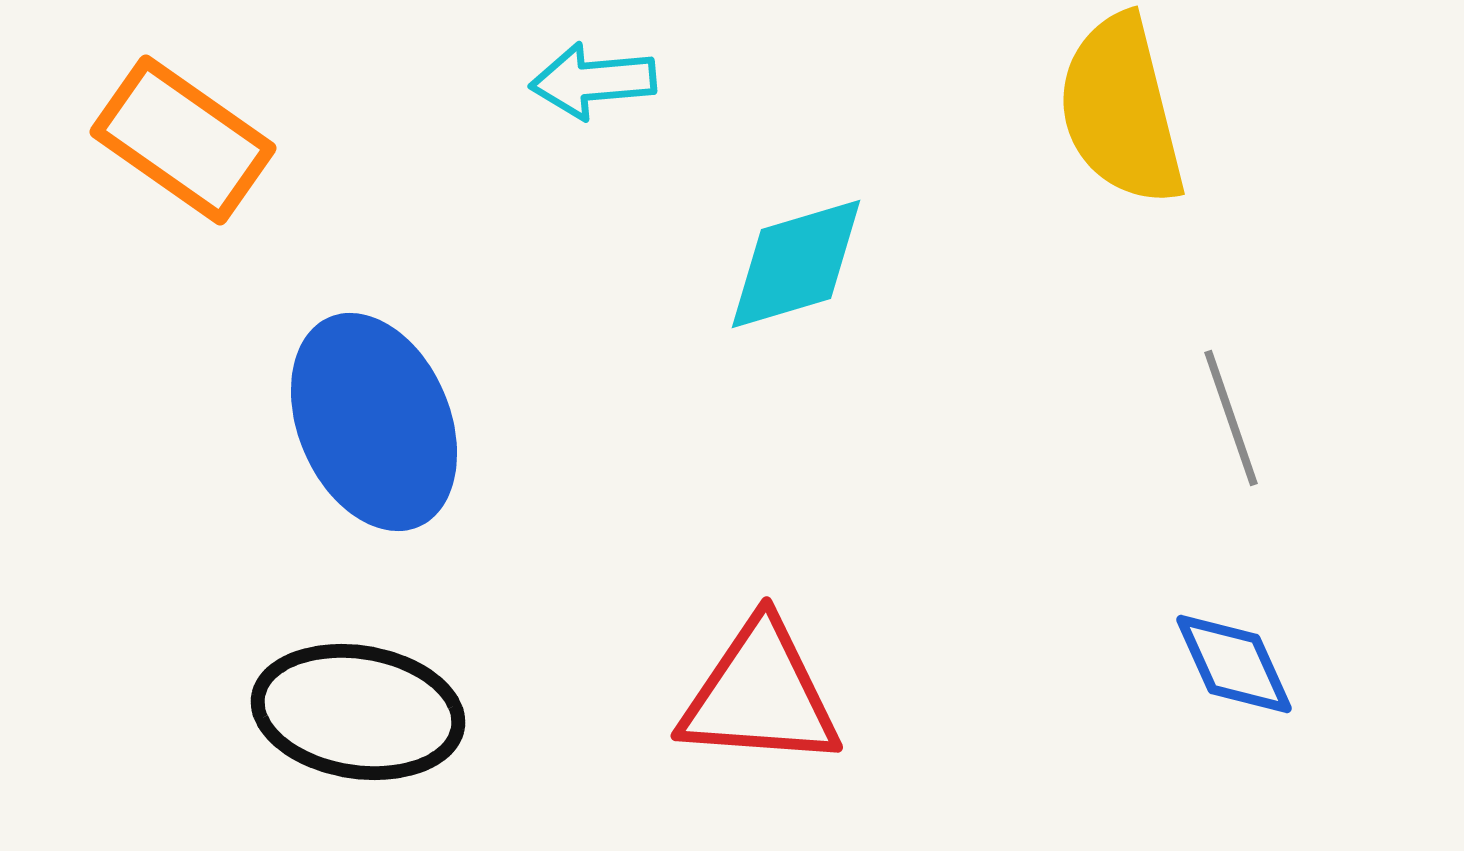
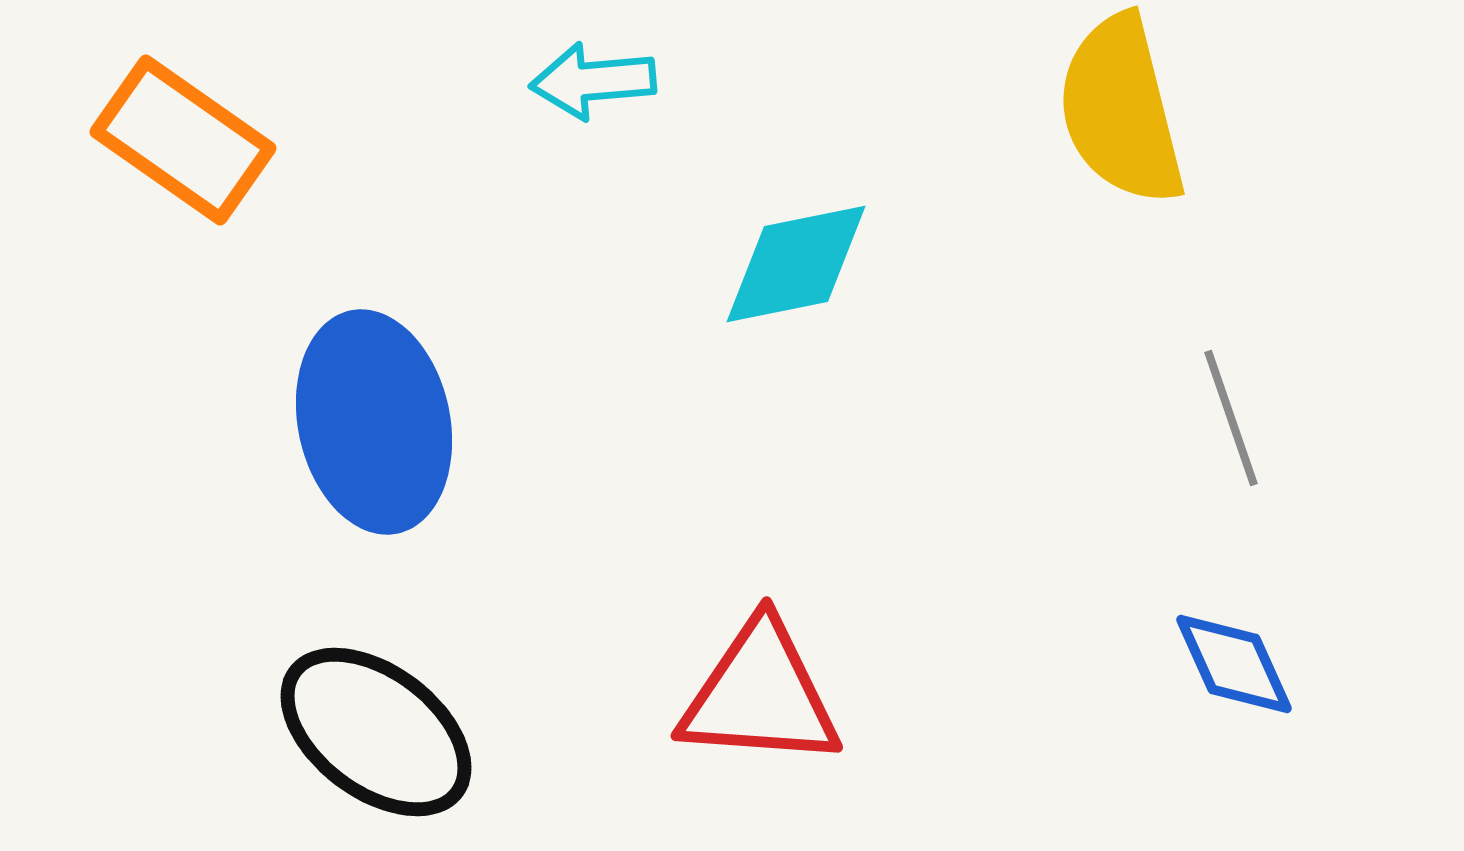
cyan diamond: rotated 5 degrees clockwise
blue ellipse: rotated 11 degrees clockwise
black ellipse: moved 18 px right, 20 px down; rotated 28 degrees clockwise
